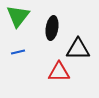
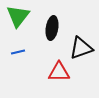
black triangle: moved 3 px right, 1 px up; rotated 20 degrees counterclockwise
